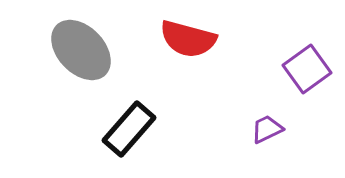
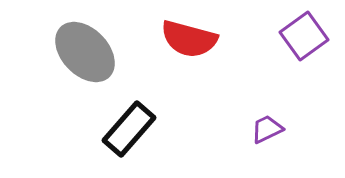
red semicircle: moved 1 px right
gray ellipse: moved 4 px right, 2 px down
purple square: moved 3 px left, 33 px up
